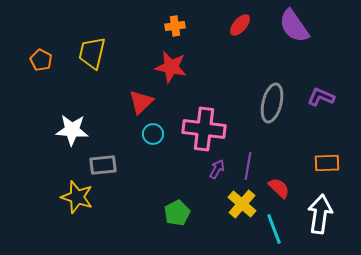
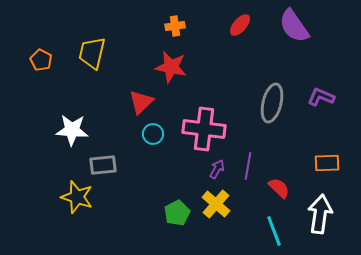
yellow cross: moved 26 px left
cyan line: moved 2 px down
